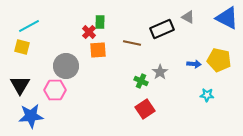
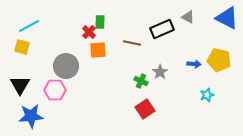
cyan star: rotated 24 degrees counterclockwise
